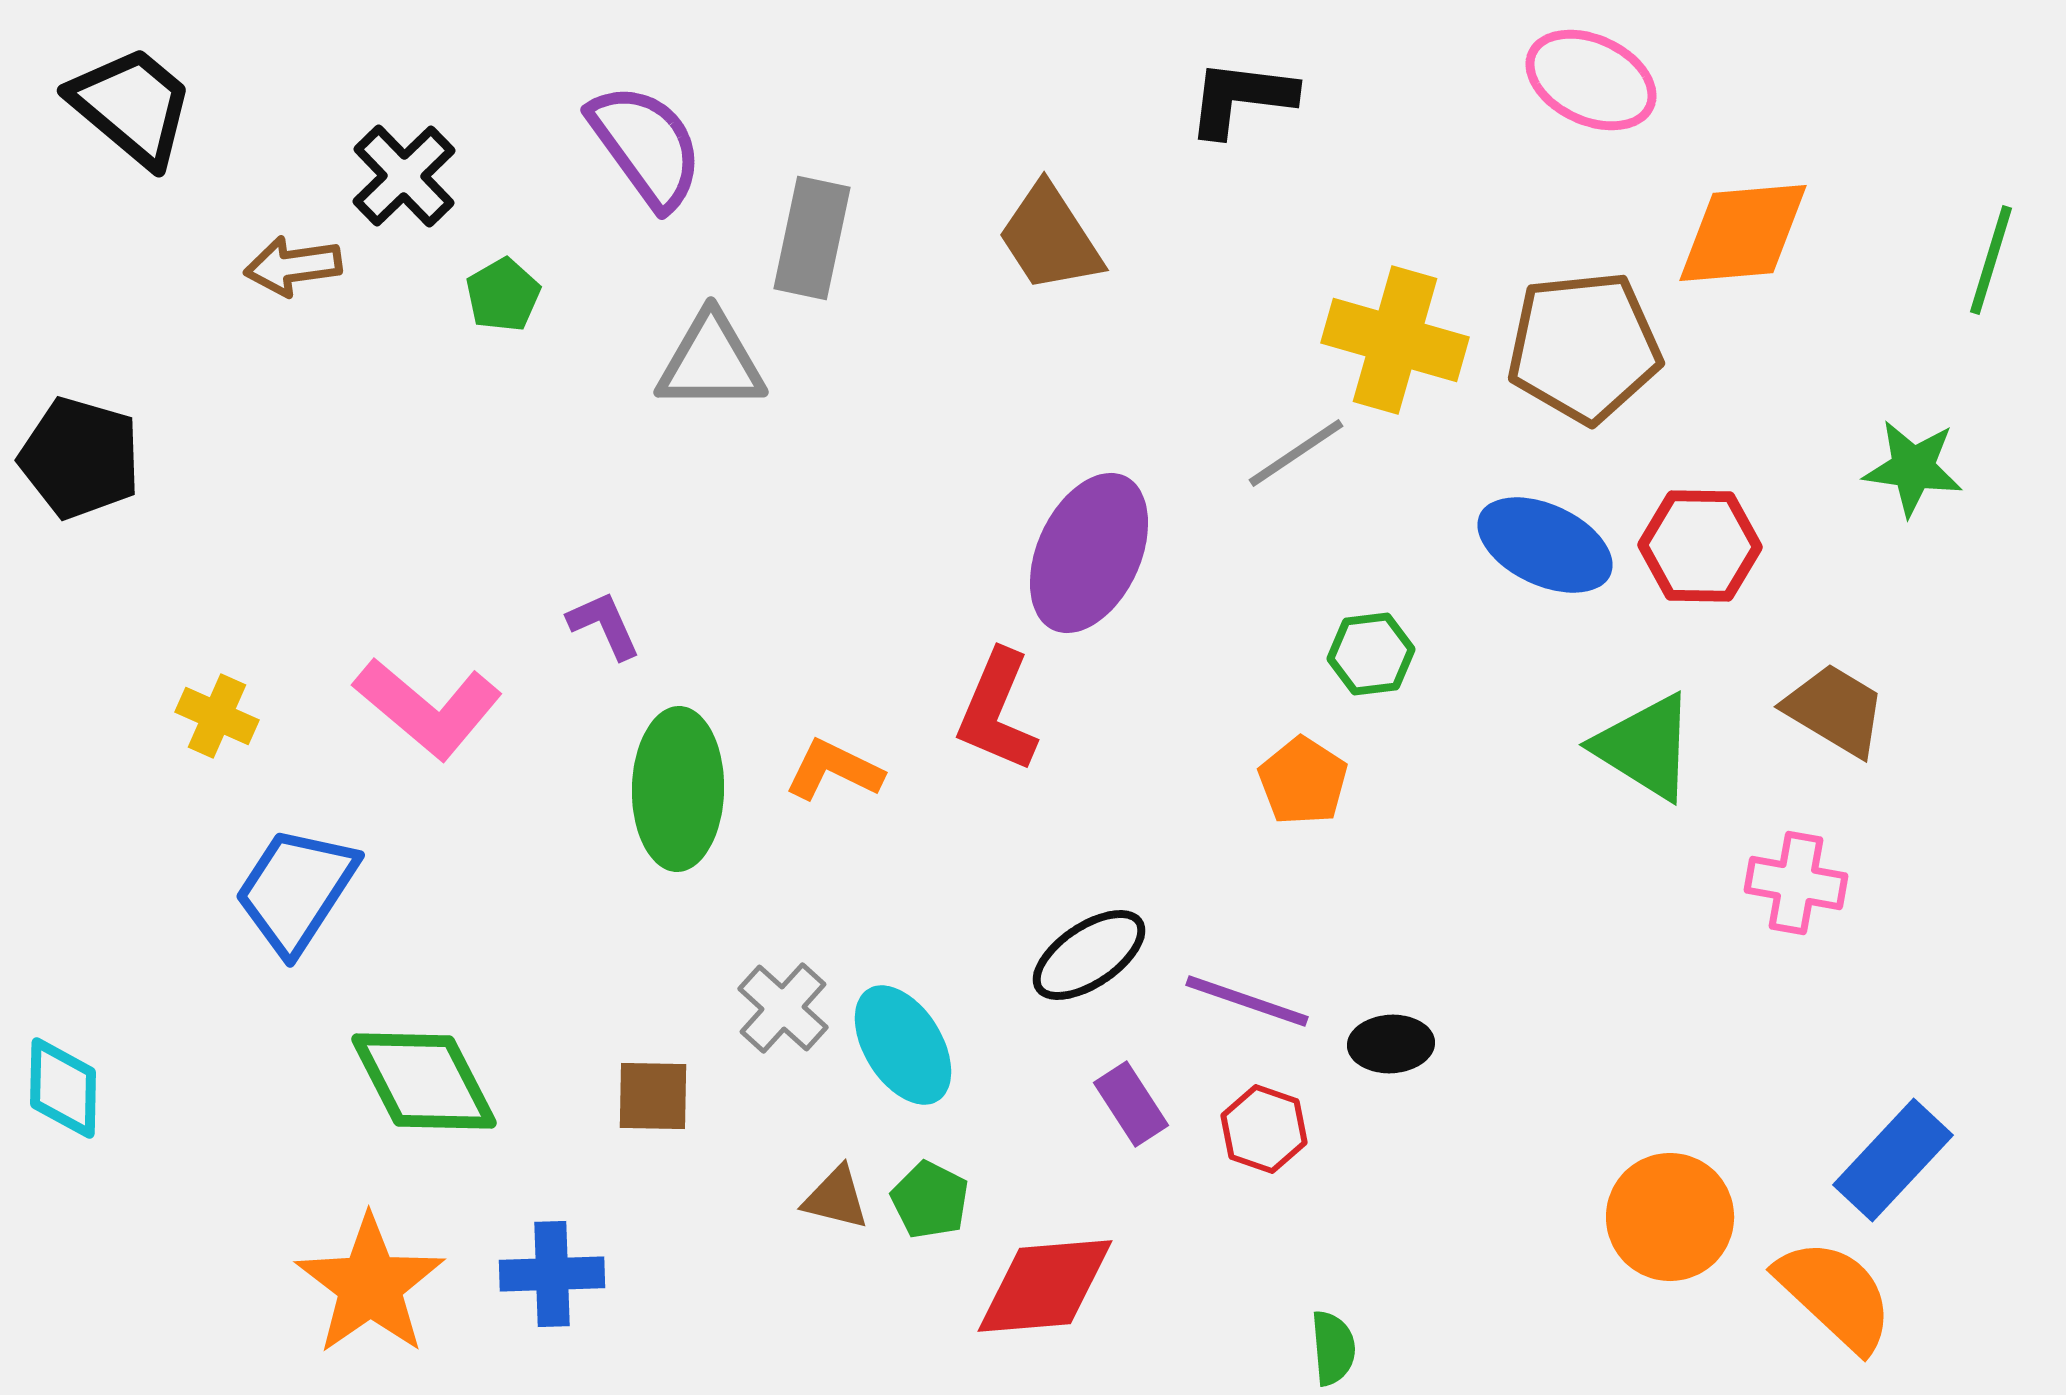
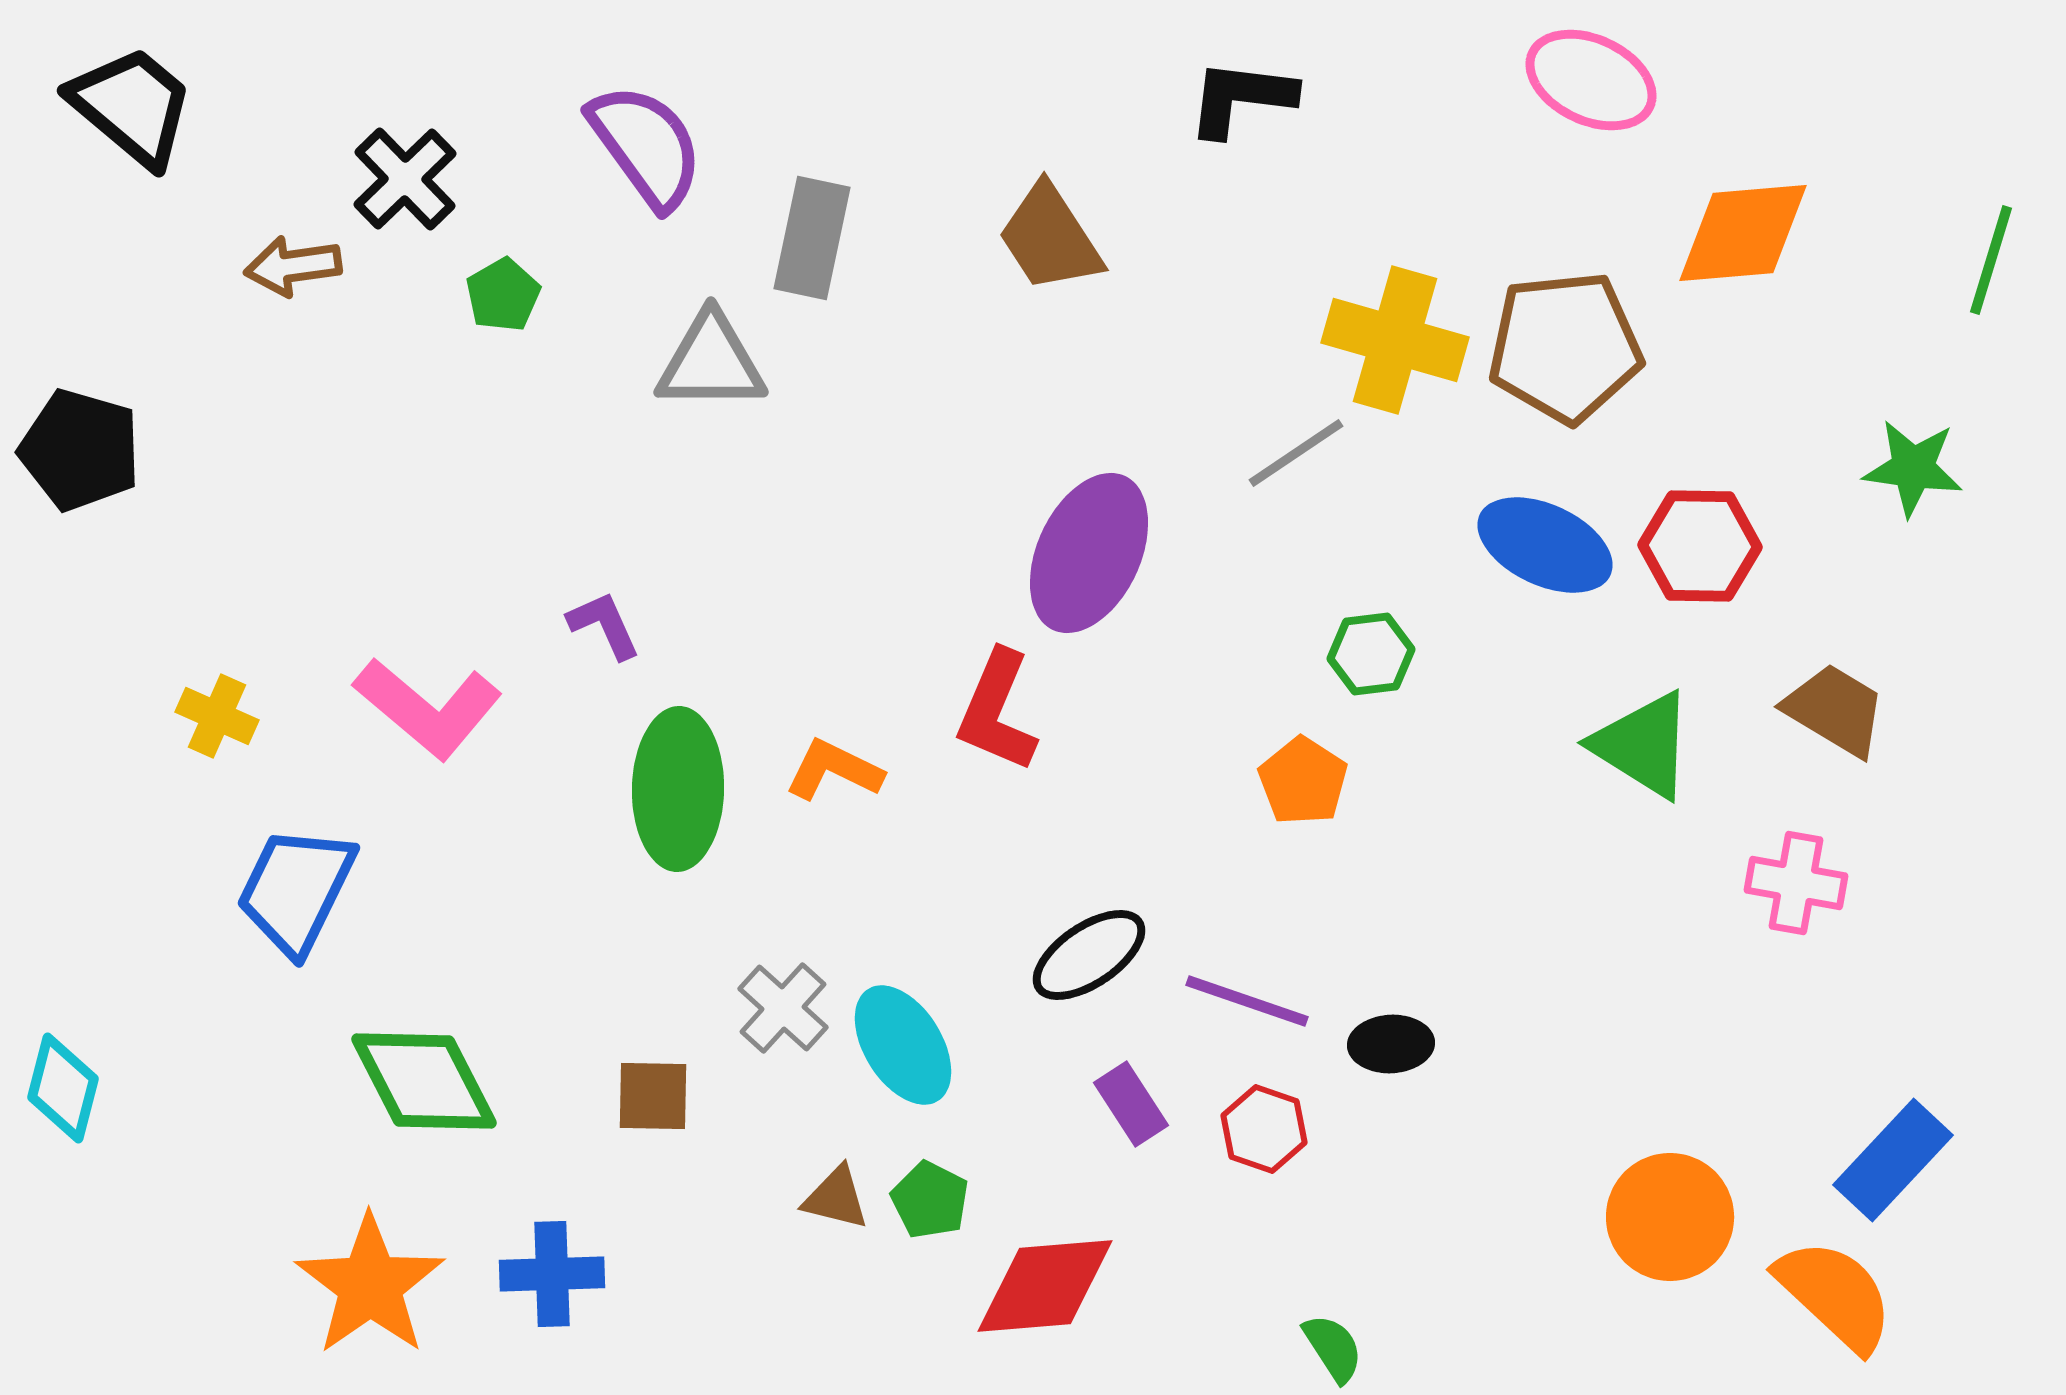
black cross at (404, 176): moved 1 px right, 3 px down
brown pentagon at (1584, 347): moved 19 px left
black pentagon at (80, 458): moved 8 px up
green triangle at (1645, 747): moved 2 px left, 2 px up
blue trapezoid at (296, 890): rotated 7 degrees counterclockwise
cyan diamond at (63, 1088): rotated 13 degrees clockwise
green semicircle at (1333, 1348): rotated 28 degrees counterclockwise
